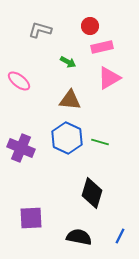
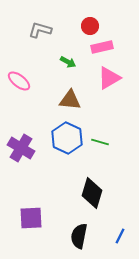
purple cross: rotated 8 degrees clockwise
black semicircle: moved 1 px up; rotated 90 degrees counterclockwise
